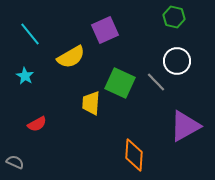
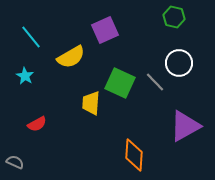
cyan line: moved 1 px right, 3 px down
white circle: moved 2 px right, 2 px down
gray line: moved 1 px left
